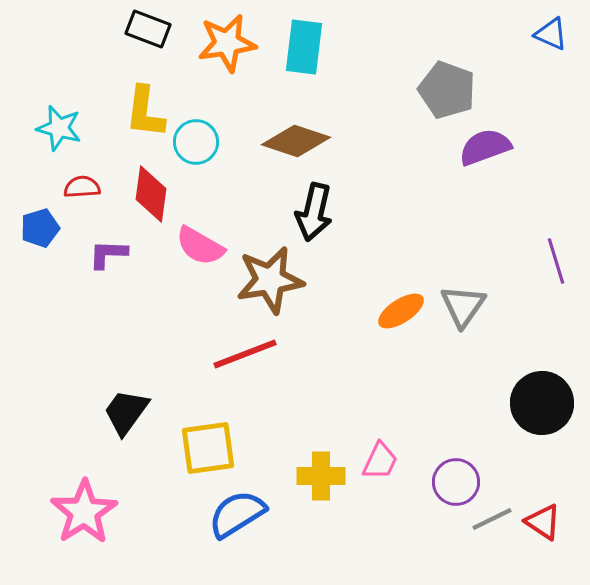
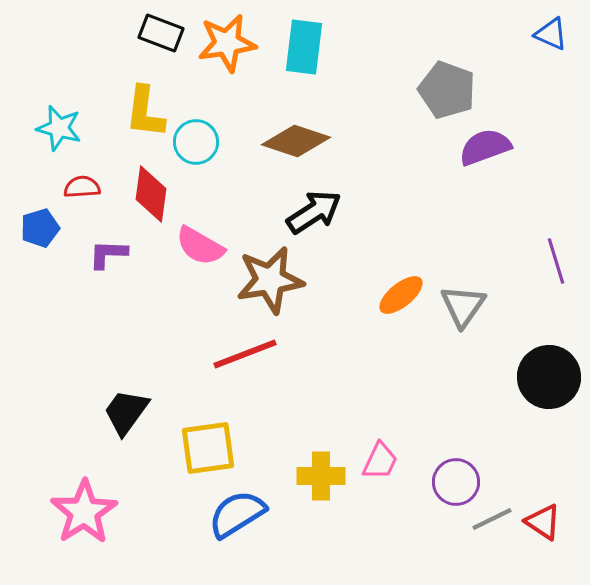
black rectangle: moved 13 px right, 4 px down
black arrow: rotated 136 degrees counterclockwise
orange ellipse: moved 16 px up; rotated 6 degrees counterclockwise
black circle: moved 7 px right, 26 px up
